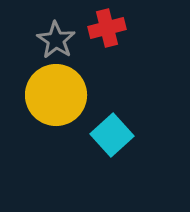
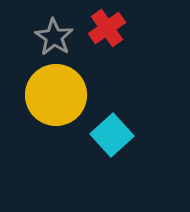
red cross: rotated 21 degrees counterclockwise
gray star: moved 2 px left, 3 px up
